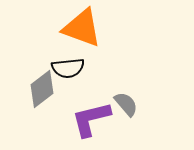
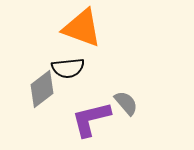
gray semicircle: moved 1 px up
